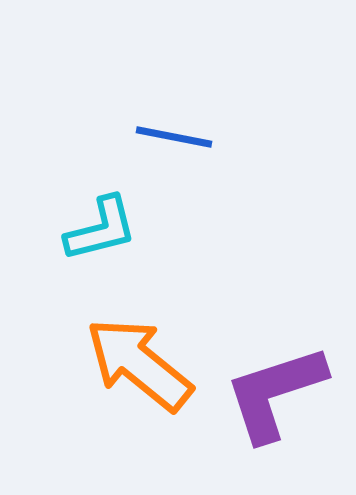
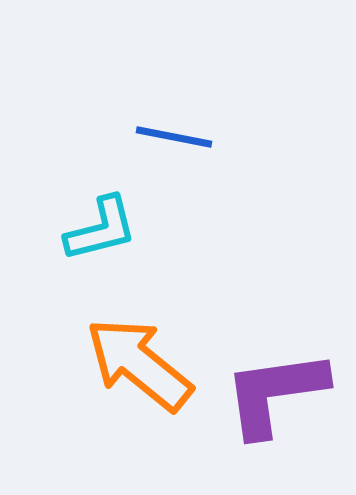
purple L-shape: rotated 10 degrees clockwise
